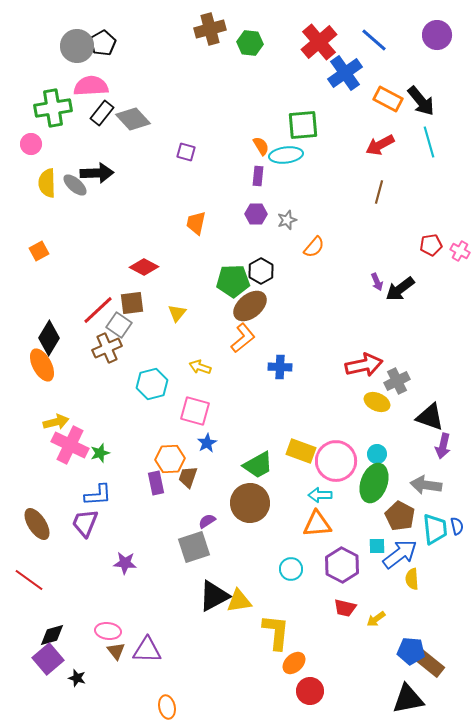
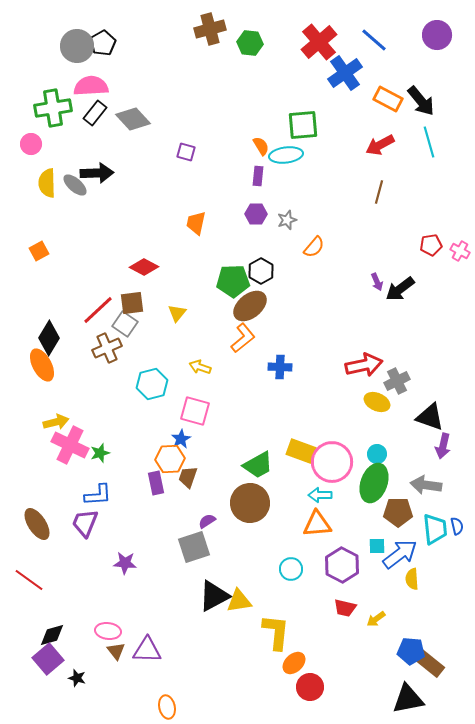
black rectangle at (102, 113): moved 7 px left
gray square at (119, 325): moved 6 px right, 1 px up
blue star at (207, 443): moved 26 px left, 4 px up
pink circle at (336, 461): moved 4 px left, 1 px down
brown pentagon at (400, 516): moved 2 px left, 4 px up; rotated 28 degrees counterclockwise
red circle at (310, 691): moved 4 px up
